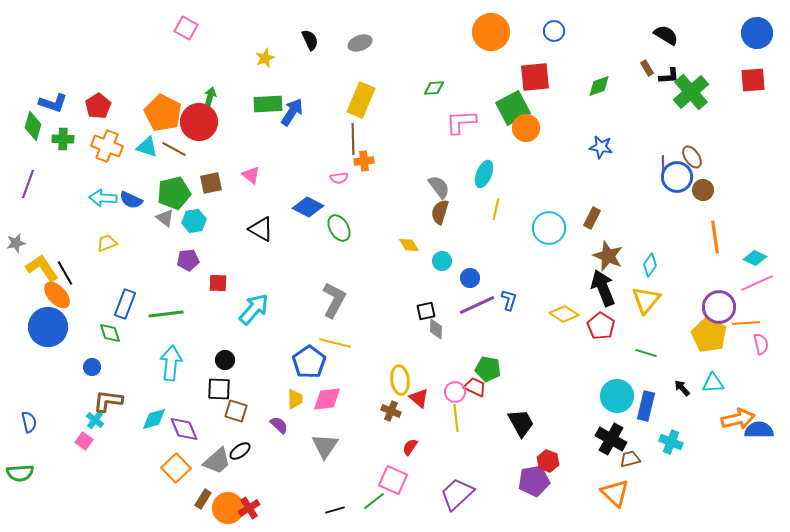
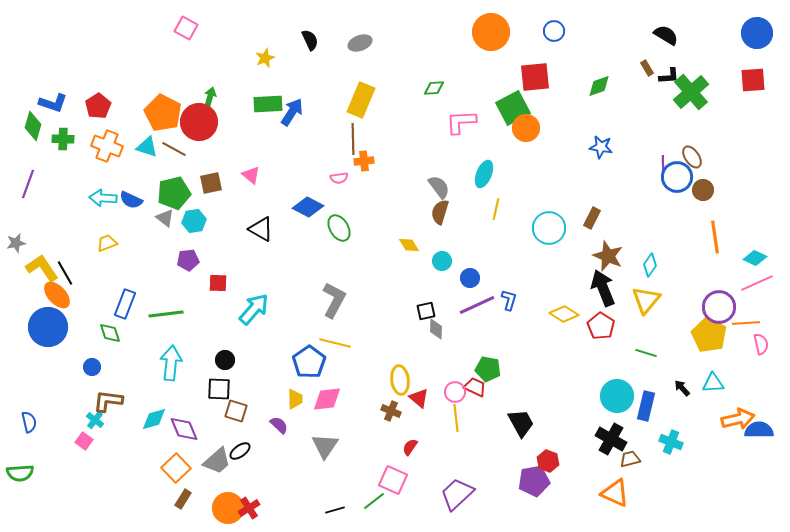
orange triangle at (615, 493): rotated 20 degrees counterclockwise
brown rectangle at (203, 499): moved 20 px left
